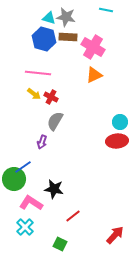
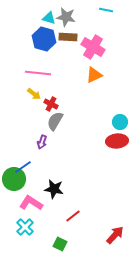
red cross: moved 7 px down
